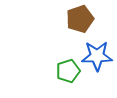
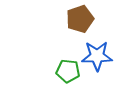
green pentagon: rotated 25 degrees clockwise
